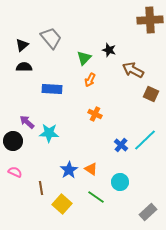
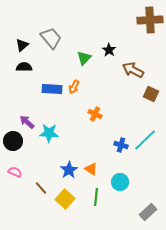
black star: rotated 16 degrees clockwise
orange arrow: moved 16 px left, 7 px down
blue cross: rotated 24 degrees counterclockwise
brown line: rotated 32 degrees counterclockwise
green line: rotated 60 degrees clockwise
yellow square: moved 3 px right, 5 px up
